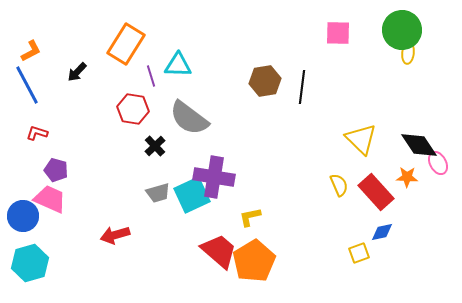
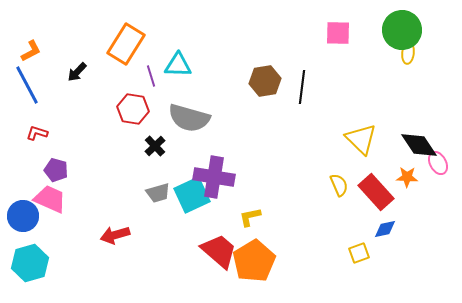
gray semicircle: rotated 21 degrees counterclockwise
blue diamond: moved 3 px right, 3 px up
